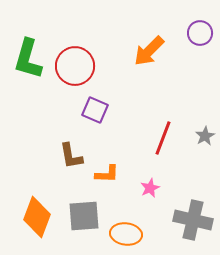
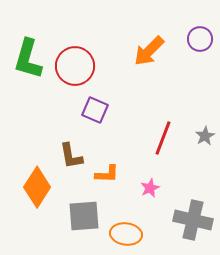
purple circle: moved 6 px down
orange diamond: moved 30 px up; rotated 12 degrees clockwise
